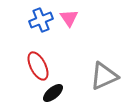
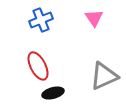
pink triangle: moved 25 px right
black ellipse: rotated 25 degrees clockwise
